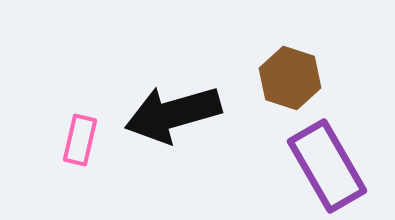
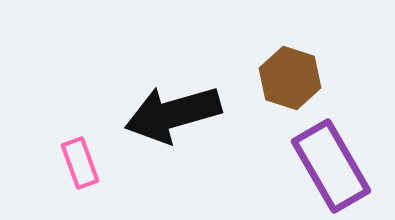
pink rectangle: moved 23 px down; rotated 33 degrees counterclockwise
purple rectangle: moved 4 px right
